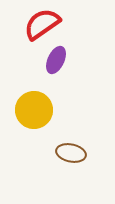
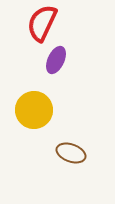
red semicircle: moved 1 px up; rotated 30 degrees counterclockwise
brown ellipse: rotated 8 degrees clockwise
